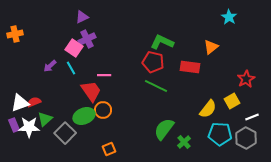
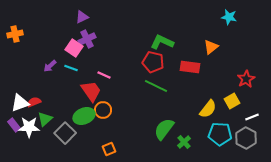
cyan star: rotated 21 degrees counterclockwise
cyan line: rotated 40 degrees counterclockwise
pink line: rotated 24 degrees clockwise
purple rectangle: rotated 16 degrees counterclockwise
